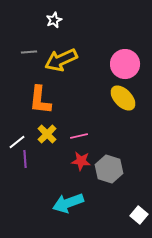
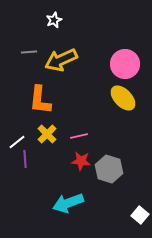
white square: moved 1 px right
